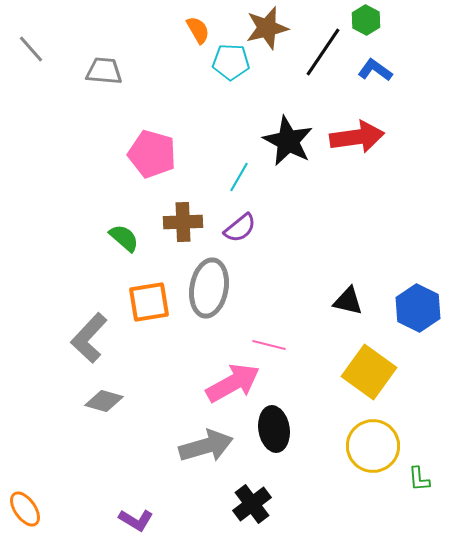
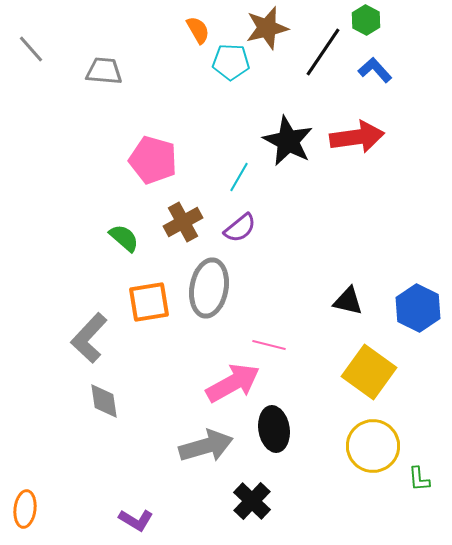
blue L-shape: rotated 12 degrees clockwise
pink pentagon: moved 1 px right, 6 px down
brown cross: rotated 27 degrees counterclockwise
gray diamond: rotated 66 degrees clockwise
black cross: moved 3 px up; rotated 9 degrees counterclockwise
orange ellipse: rotated 42 degrees clockwise
